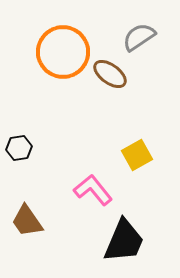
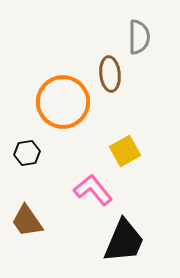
gray semicircle: rotated 124 degrees clockwise
orange circle: moved 50 px down
brown ellipse: rotated 48 degrees clockwise
black hexagon: moved 8 px right, 5 px down
yellow square: moved 12 px left, 4 px up
